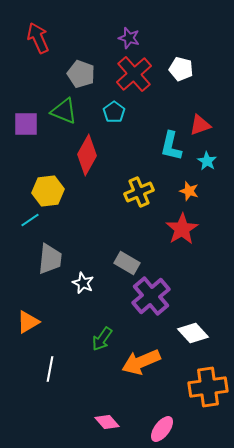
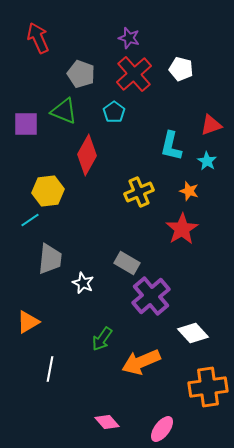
red triangle: moved 11 px right
